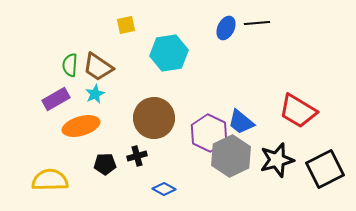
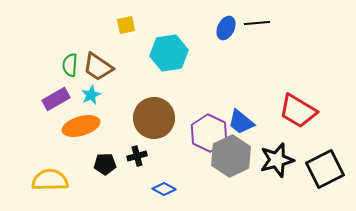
cyan star: moved 4 px left, 1 px down
